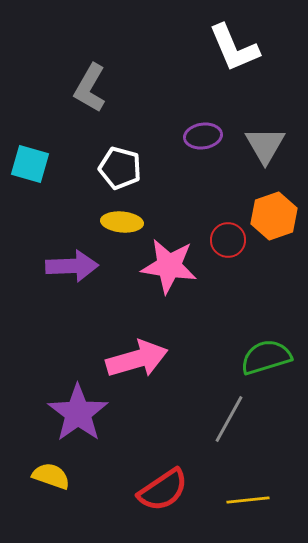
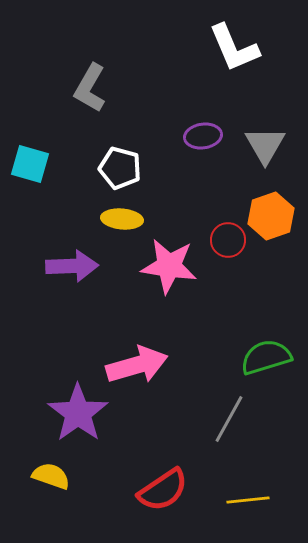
orange hexagon: moved 3 px left
yellow ellipse: moved 3 px up
pink arrow: moved 6 px down
